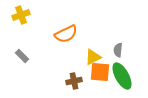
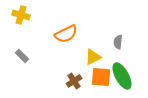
yellow cross: rotated 36 degrees clockwise
gray semicircle: moved 8 px up
orange square: moved 1 px right, 5 px down
brown cross: rotated 21 degrees counterclockwise
